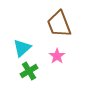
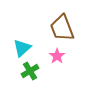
brown trapezoid: moved 3 px right, 4 px down
green cross: moved 1 px right
